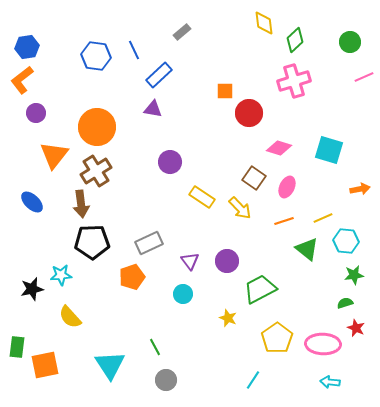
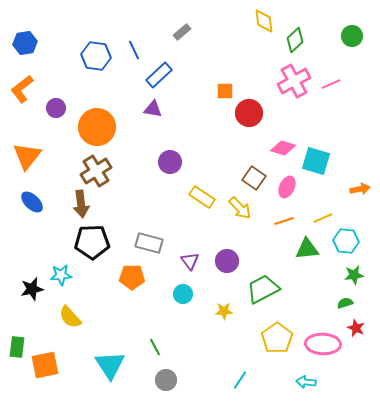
yellow diamond at (264, 23): moved 2 px up
green circle at (350, 42): moved 2 px right, 6 px up
blue hexagon at (27, 47): moved 2 px left, 4 px up
pink line at (364, 77): moved 33 px left, 7 px down
orange L-shape at (22, 80): moved 9 px down
pink cross at (294, 81): rotated 12 degrees counterclockwise
purple circle at (36, 113): moved 20 px right, 5 px up
pink diamond at (279, 148): moved 4 px right
cyan square at (329, 150): moved 13 px left, 11 px down
orange triangle at (54, 155): moved 27 px left, 1 px down
gray rectangle at (149, 243): rotated 40 degrees clockwise
green triangle at (307, 249): rotated 45 degrees counterclockwise
orange pentagon at (132, 277): rotated 20 degrees clockwise
green trapezoid at (260, 289): moved 3 px right
yellow star at (228, 318): moved 4 px left, 7 px up; rotated 24 degrees counterclockwise
cyan line at (253, 380): moved 13 px left
cyan arrow at (330, 382): moved 24 px left
